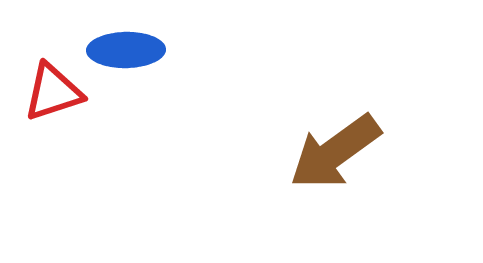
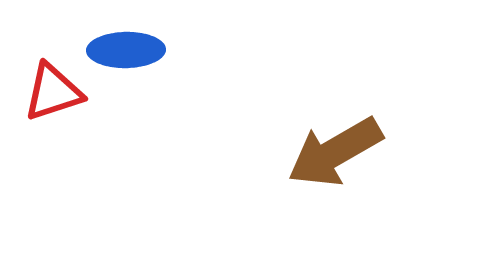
brown arrow: rotated 6 degrees clockwise
